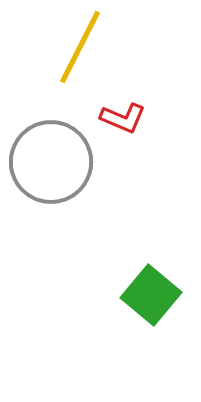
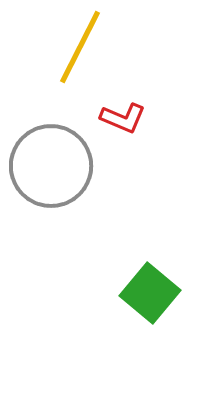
gray circle: moved 4 px down
green square: moved 1 px left, 2 px up
